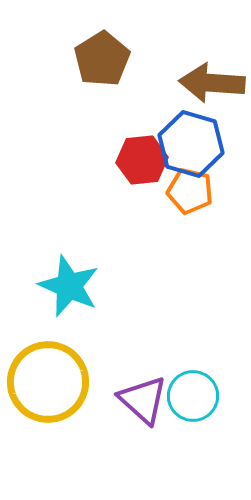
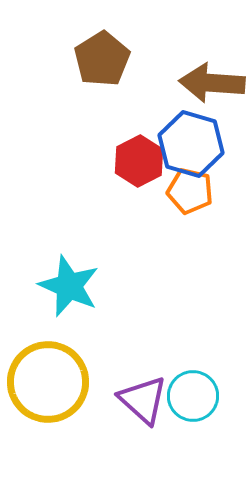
red hexagon: moved 3 px left, 1 px down; rotated 21 degrees counterclockwise
